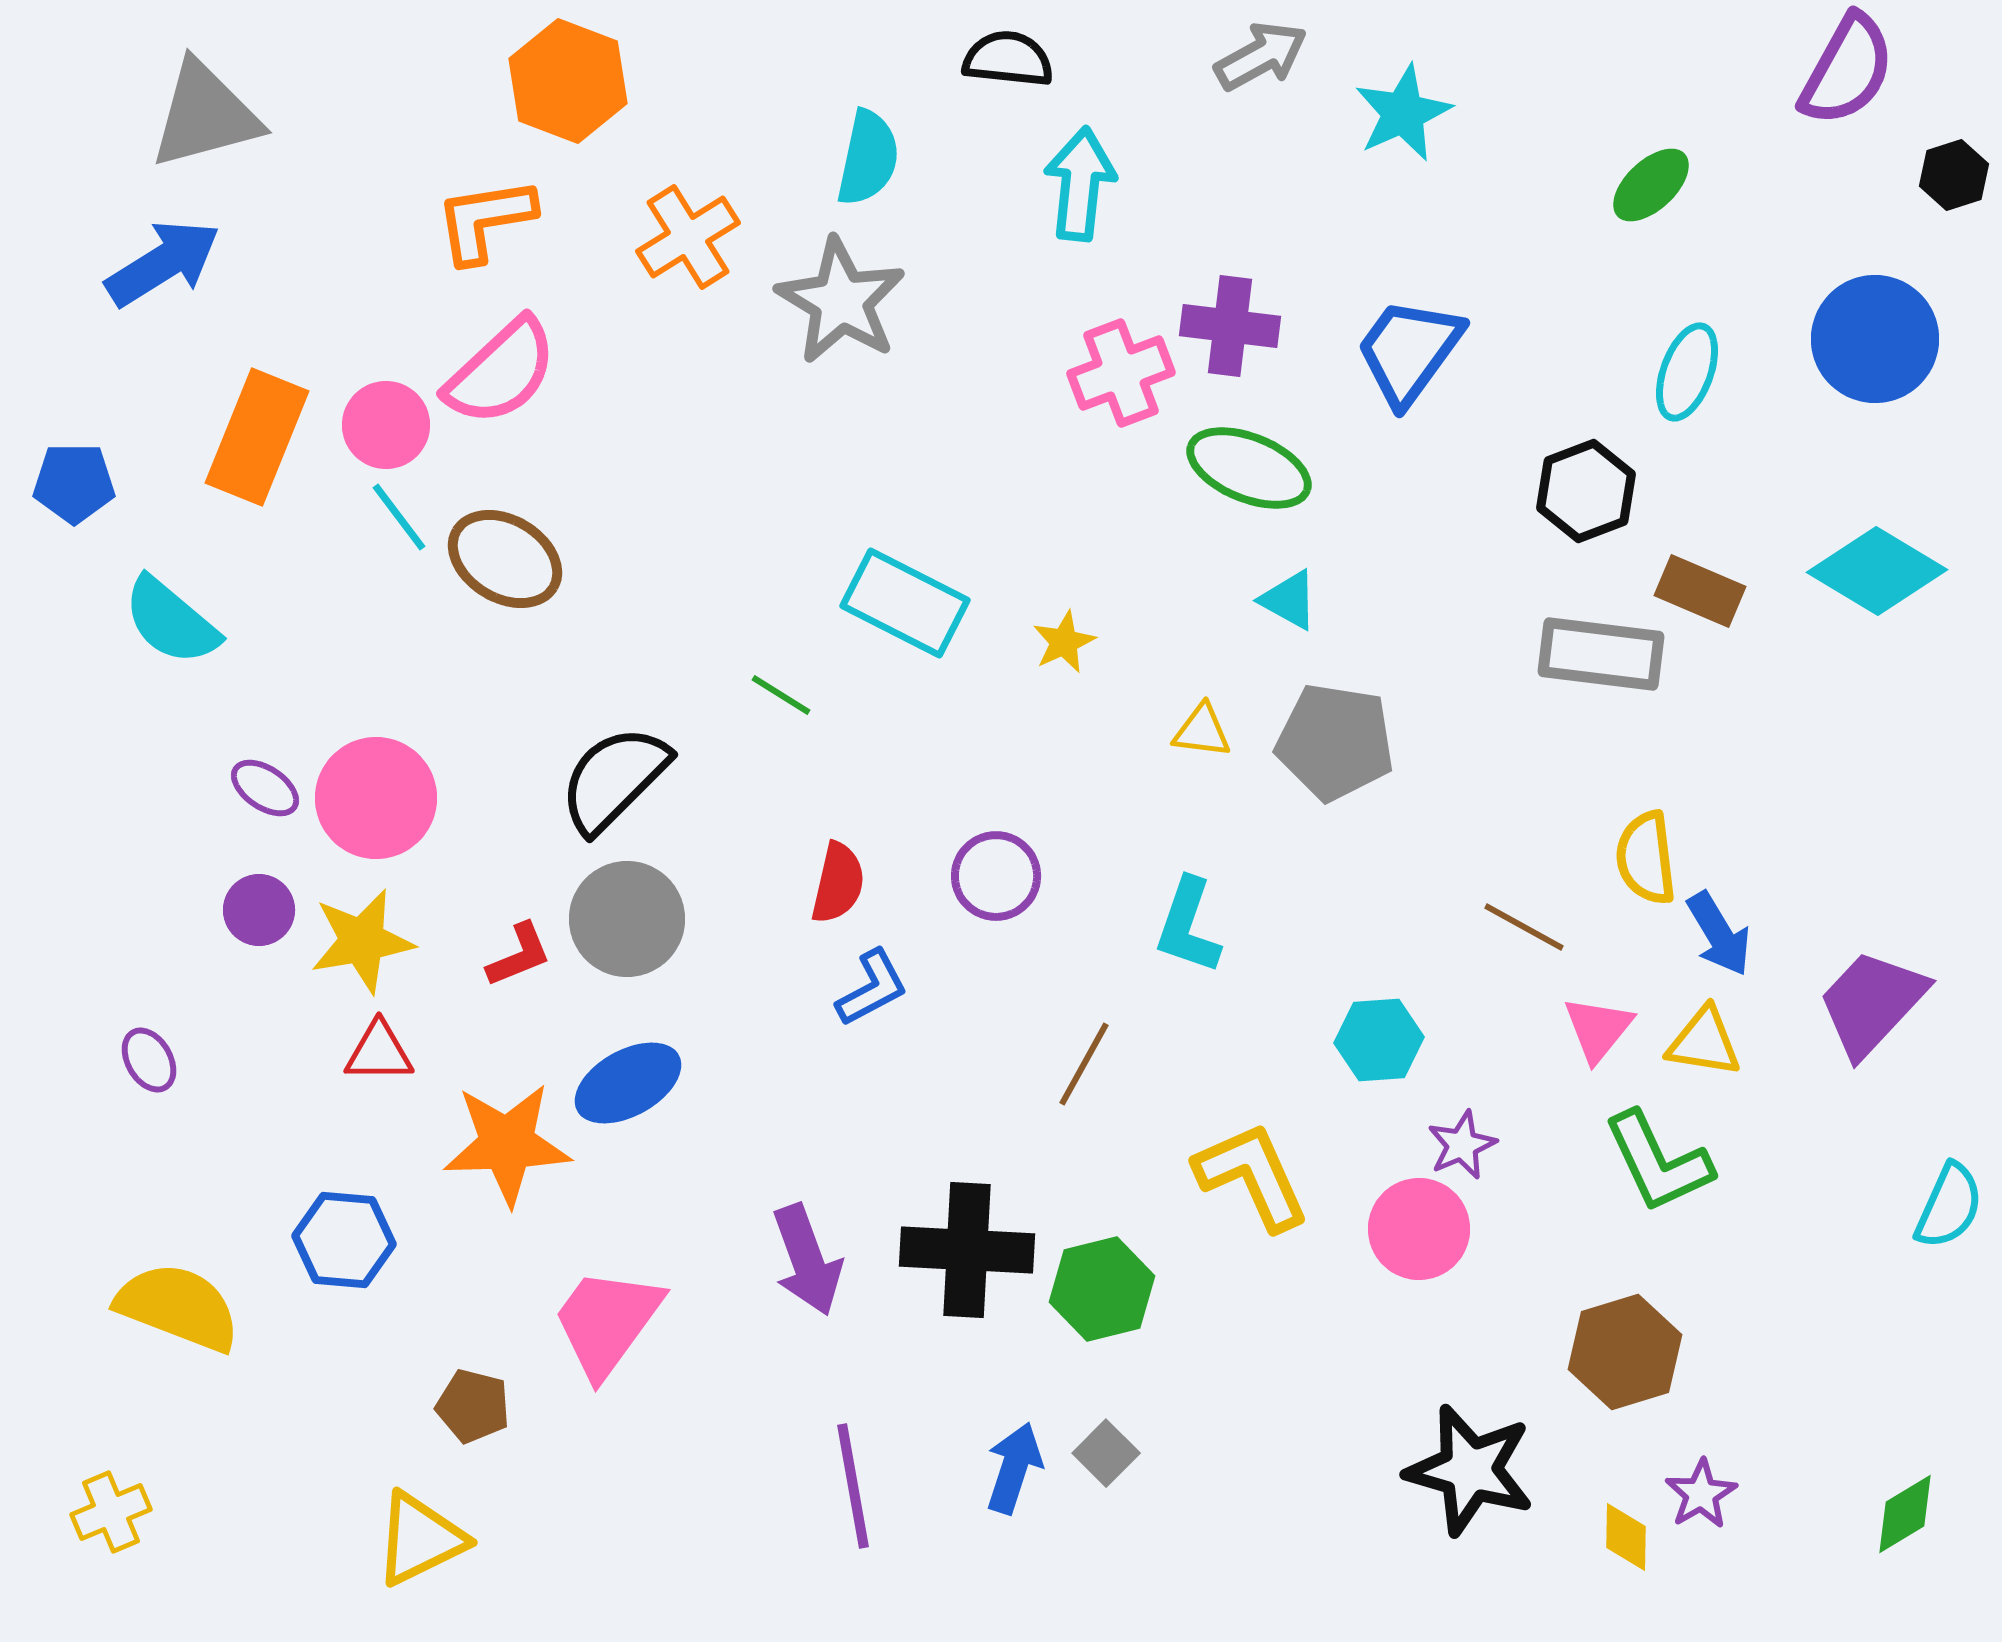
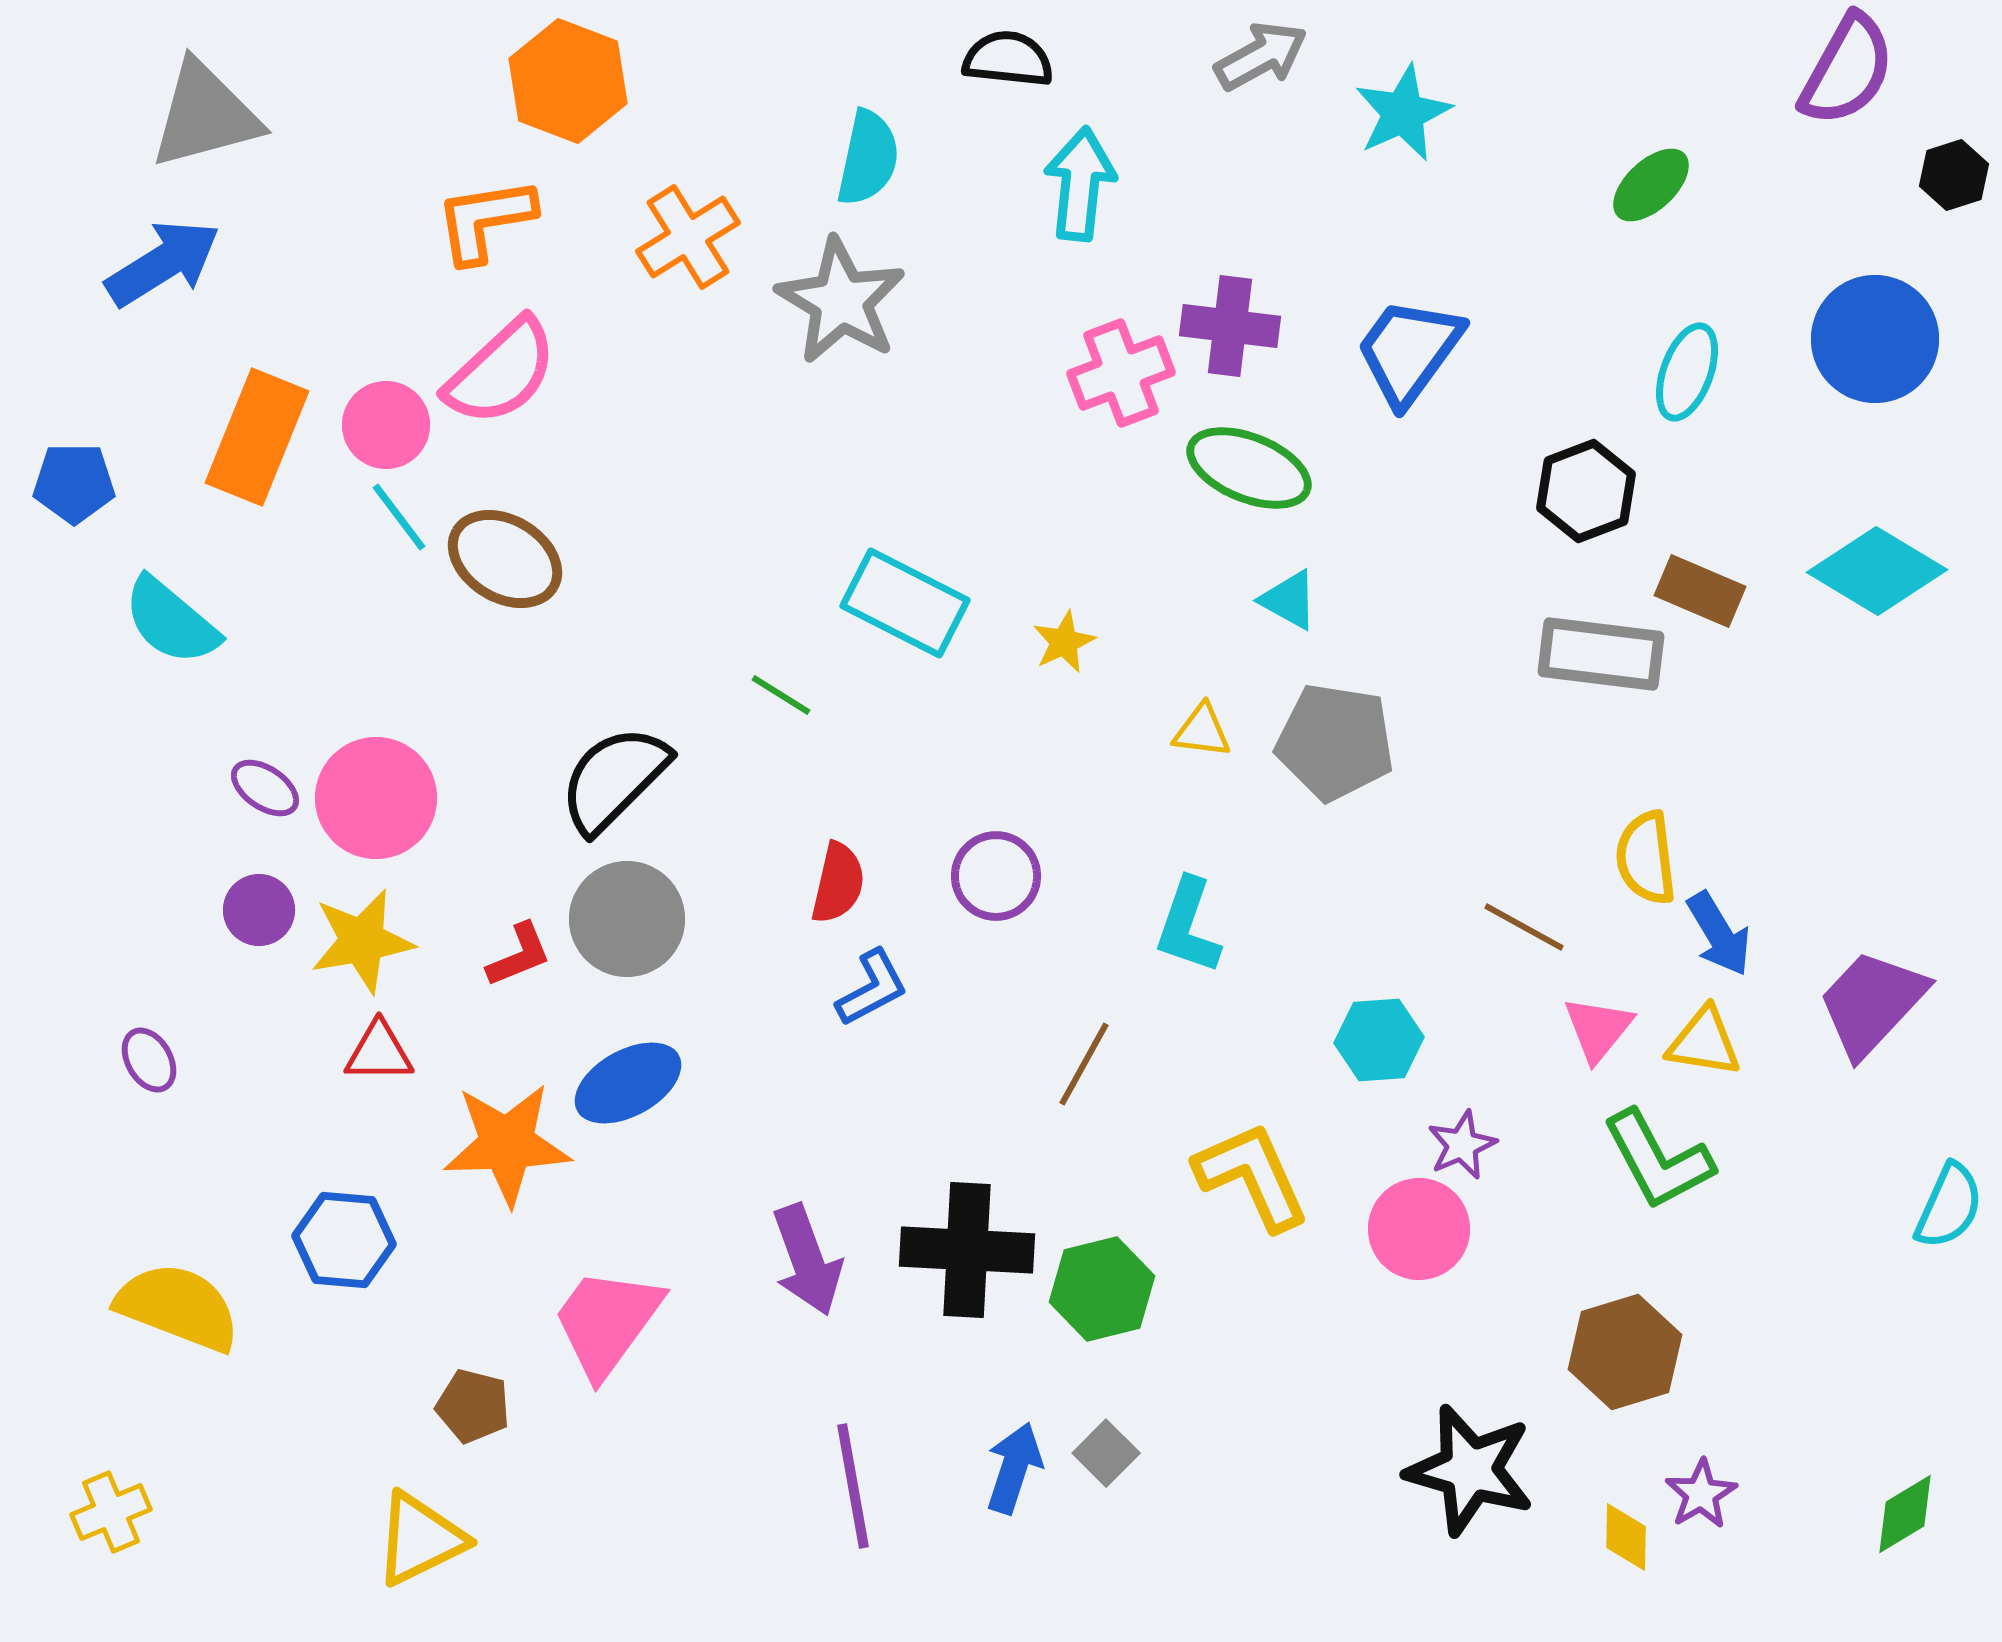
green L-shape at (1658, 1162): moved 2 px up; rotated 3 degrees counterclockwise
